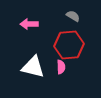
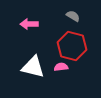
red hexagon: moved 3 px right, 1 px down; rotated 20 degrees clockwise
pink semicircle: rotated 96 degrees counterclockwise
